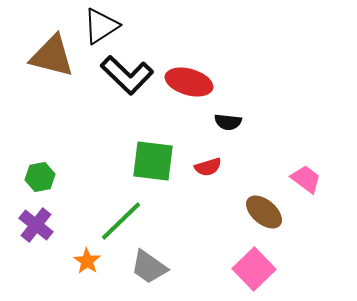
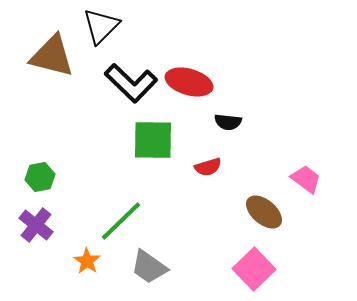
black triangle: rotated 12 degrees counterclockwise
black L-shape: moved 4 px right, 8 px down
green square: moved 21 px up; rotated 6 degrees counterclockwise
